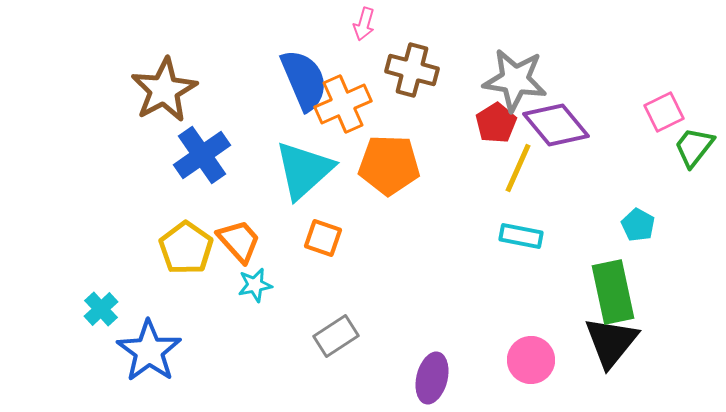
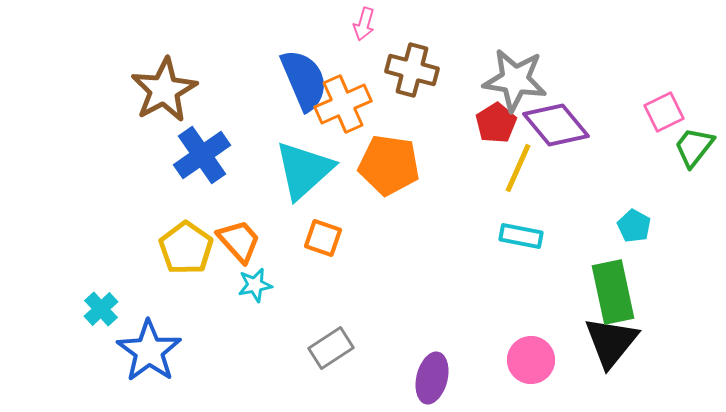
orange pentagon: rotated 6 degrees clockwise
cyan pentagon: moved 4 px left, 1 px down
gray rectangle: moved 5 px left, 12 px down
